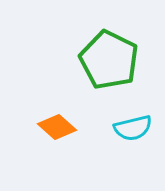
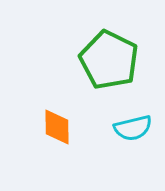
orange diamond: rotated 48 degrees clockwise
